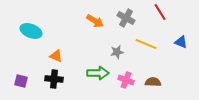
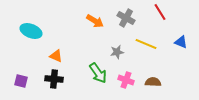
green arrow: rotated 55 degrees clockwise
